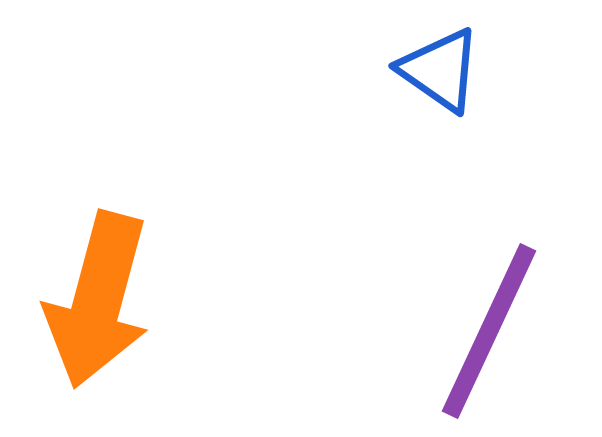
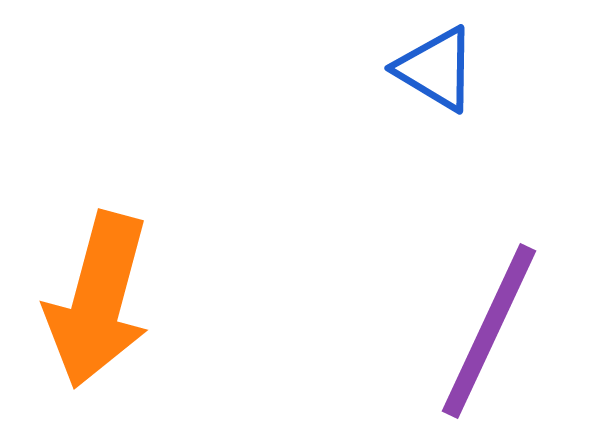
blue triangle: moved 4 px left, 1 px up; rotated 4 degrees counterclockwise
